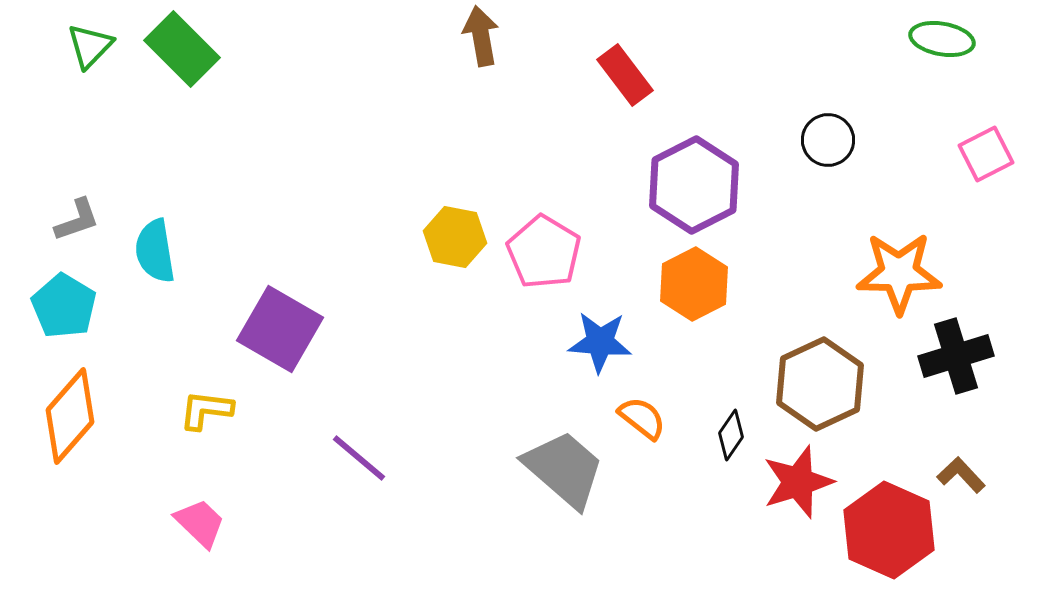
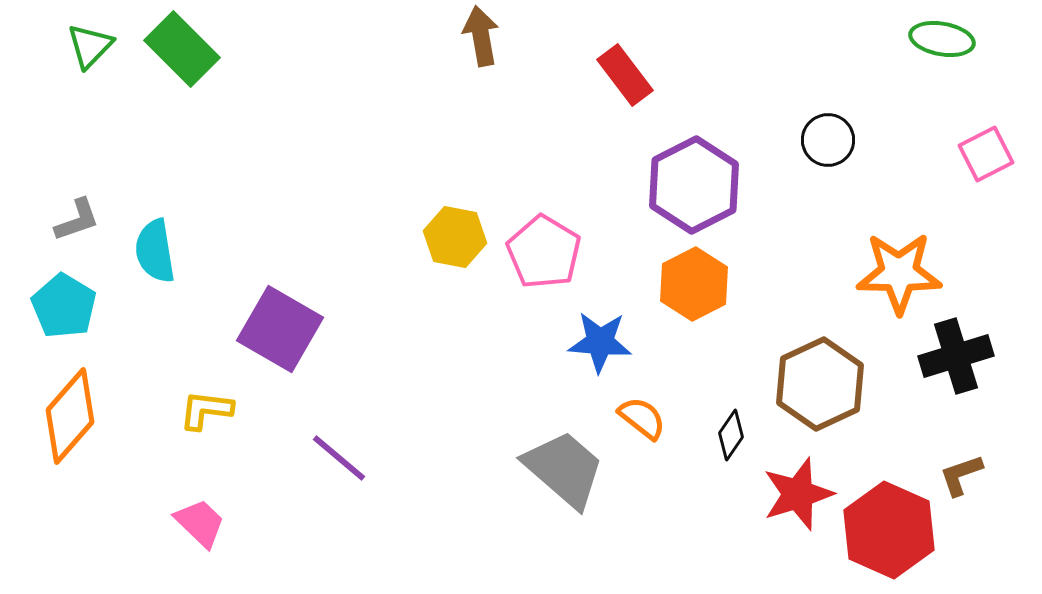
purple line: moved 20 px left
brown L-shape: rotated 66 degrees counterclockwise
red star: moved 12 px down
